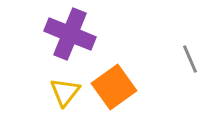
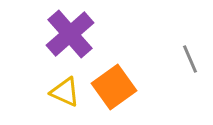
purple cross: rotated 27 degrees clockwise
yellow triangle: rotated 44 degrees counterclockwise
